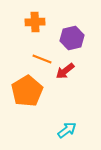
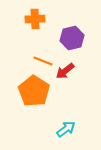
orange cross: moved 3 px up
orange line: moved 1 px right, 2 px down
orange pentagon: moved 7 px right; rotated 8 degrees counterclockwise
cyan arrow: moved 1 px left, 1 px up
